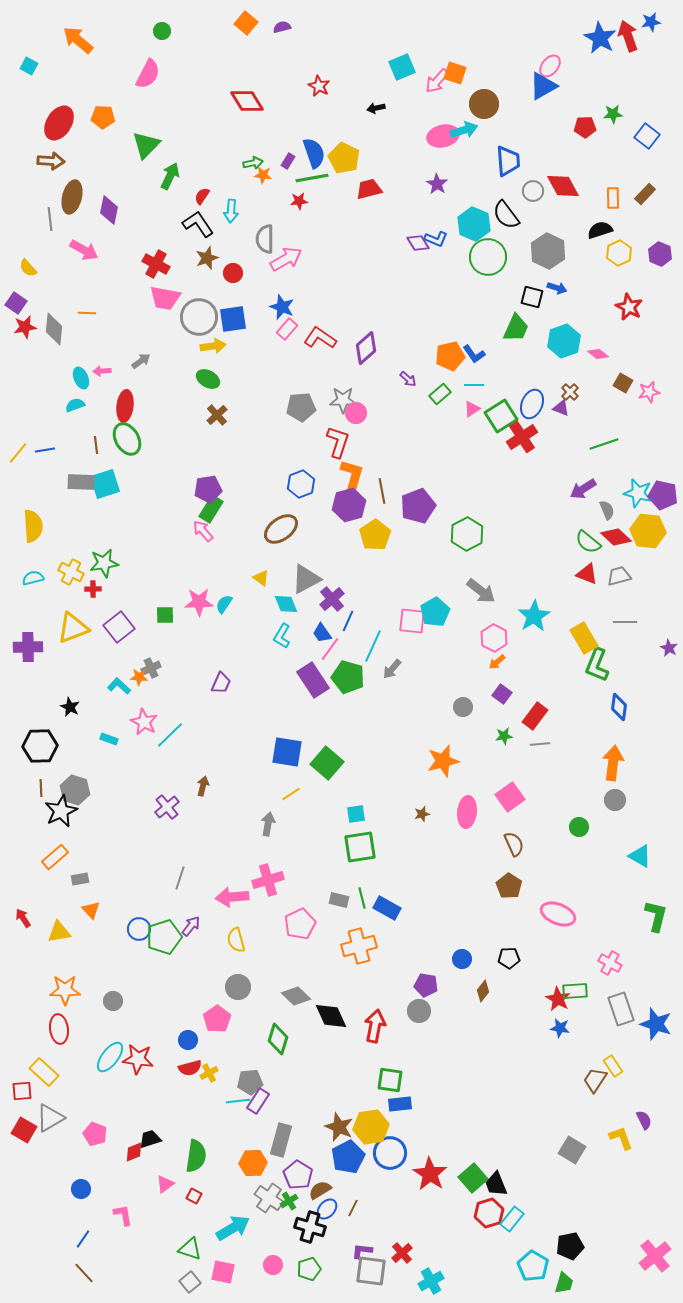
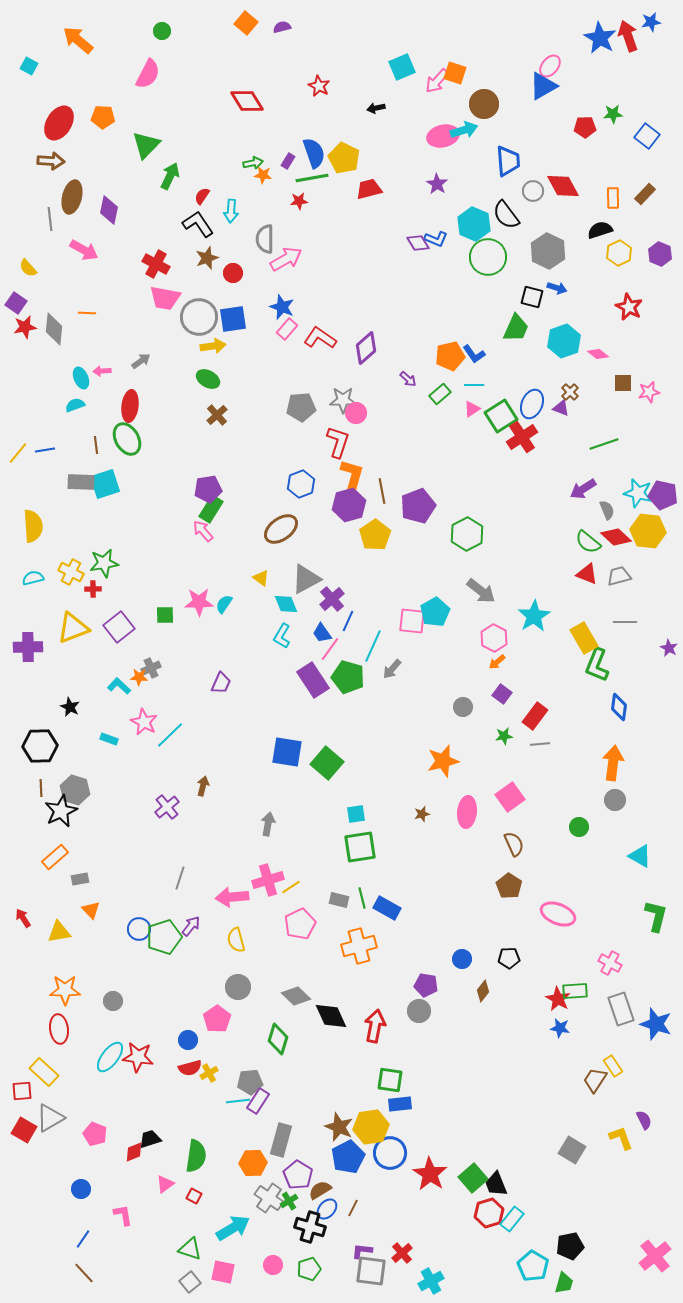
brown square at (623, 383): rotated 30 degrees counterclockwise
red ellipse at (125, 406): moved 5 px right
yellow line at (291, 794): moved 93 px down
red star at (138, 1059): moved 2 px up
